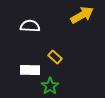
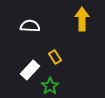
yellow arrow: moved 4 px down; rotated 60 degrees counterclockwise
yellow rectangle: rotated 16 degrees clockwise
white rectangle: rotated 48 degrees counterclockwise
